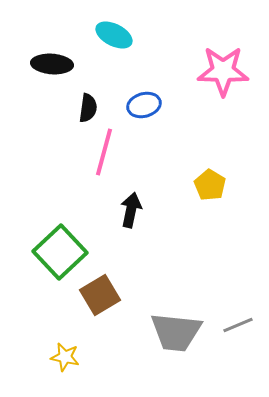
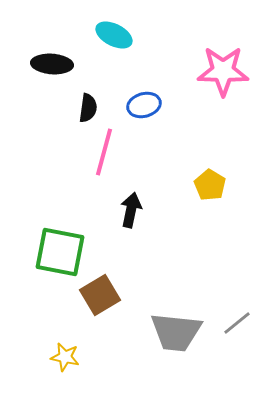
green square: rotated 36 degrees counterclockwise
gray line: moved 1 px left, 2 px up; rotated 16 degrees counterclockwise
